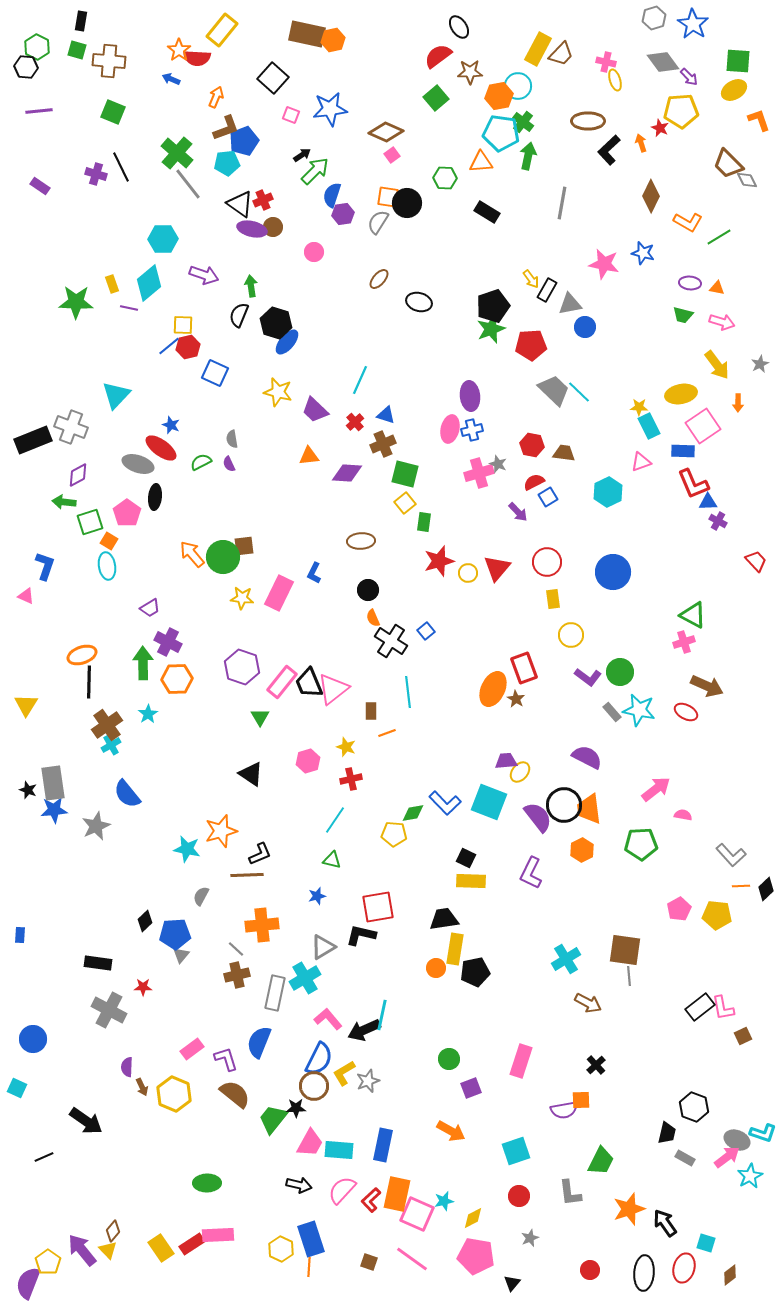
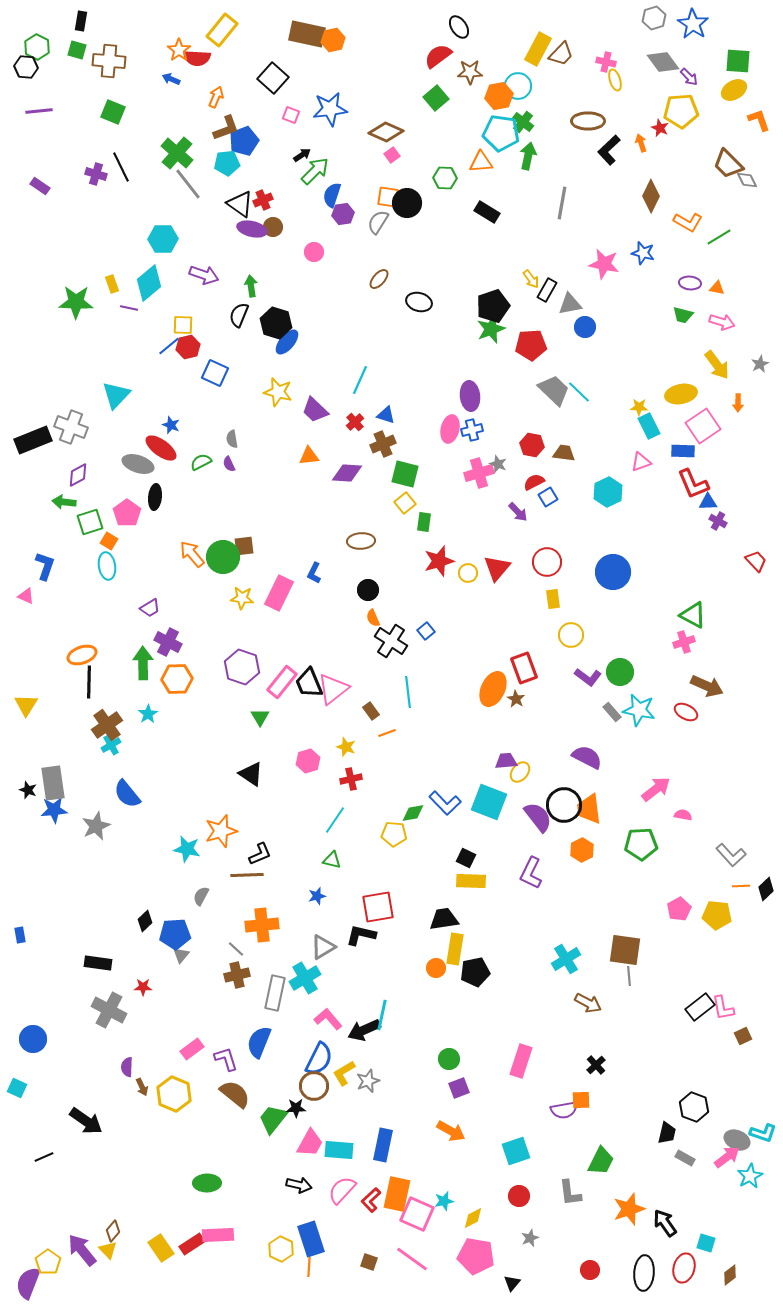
brown rectangle at (371, 711): rotated 36 degrees counterclockwise
blue rectangle at (20, 935): rotated 14 degrees counterclockwise
purple square at (471, 1088): moved 12 px left
